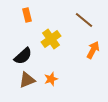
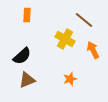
orange rectangle: rotated 16 degrees clockwise
yellow cross: moved 14 px right; rotated 24 degrees counterclockwise
orange arrow: rotated 54 degrees counterclockwise
black semicircle: moved 1 px left
orange star: moved 19 px right
